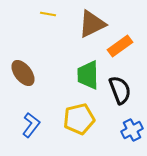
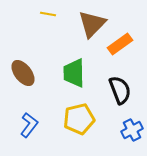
brown triangle: rotated 20 degrees counterclockwise
orange rectangle: moved 2 px up
green trapezoid: moved 14 px left, 2 px up
blue L-shape: moved 2 px left
